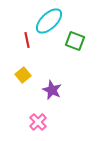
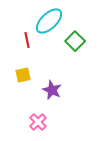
green square: rotated 24 degrees clockwise
yellow square: rotated 28 degrees clockwise
